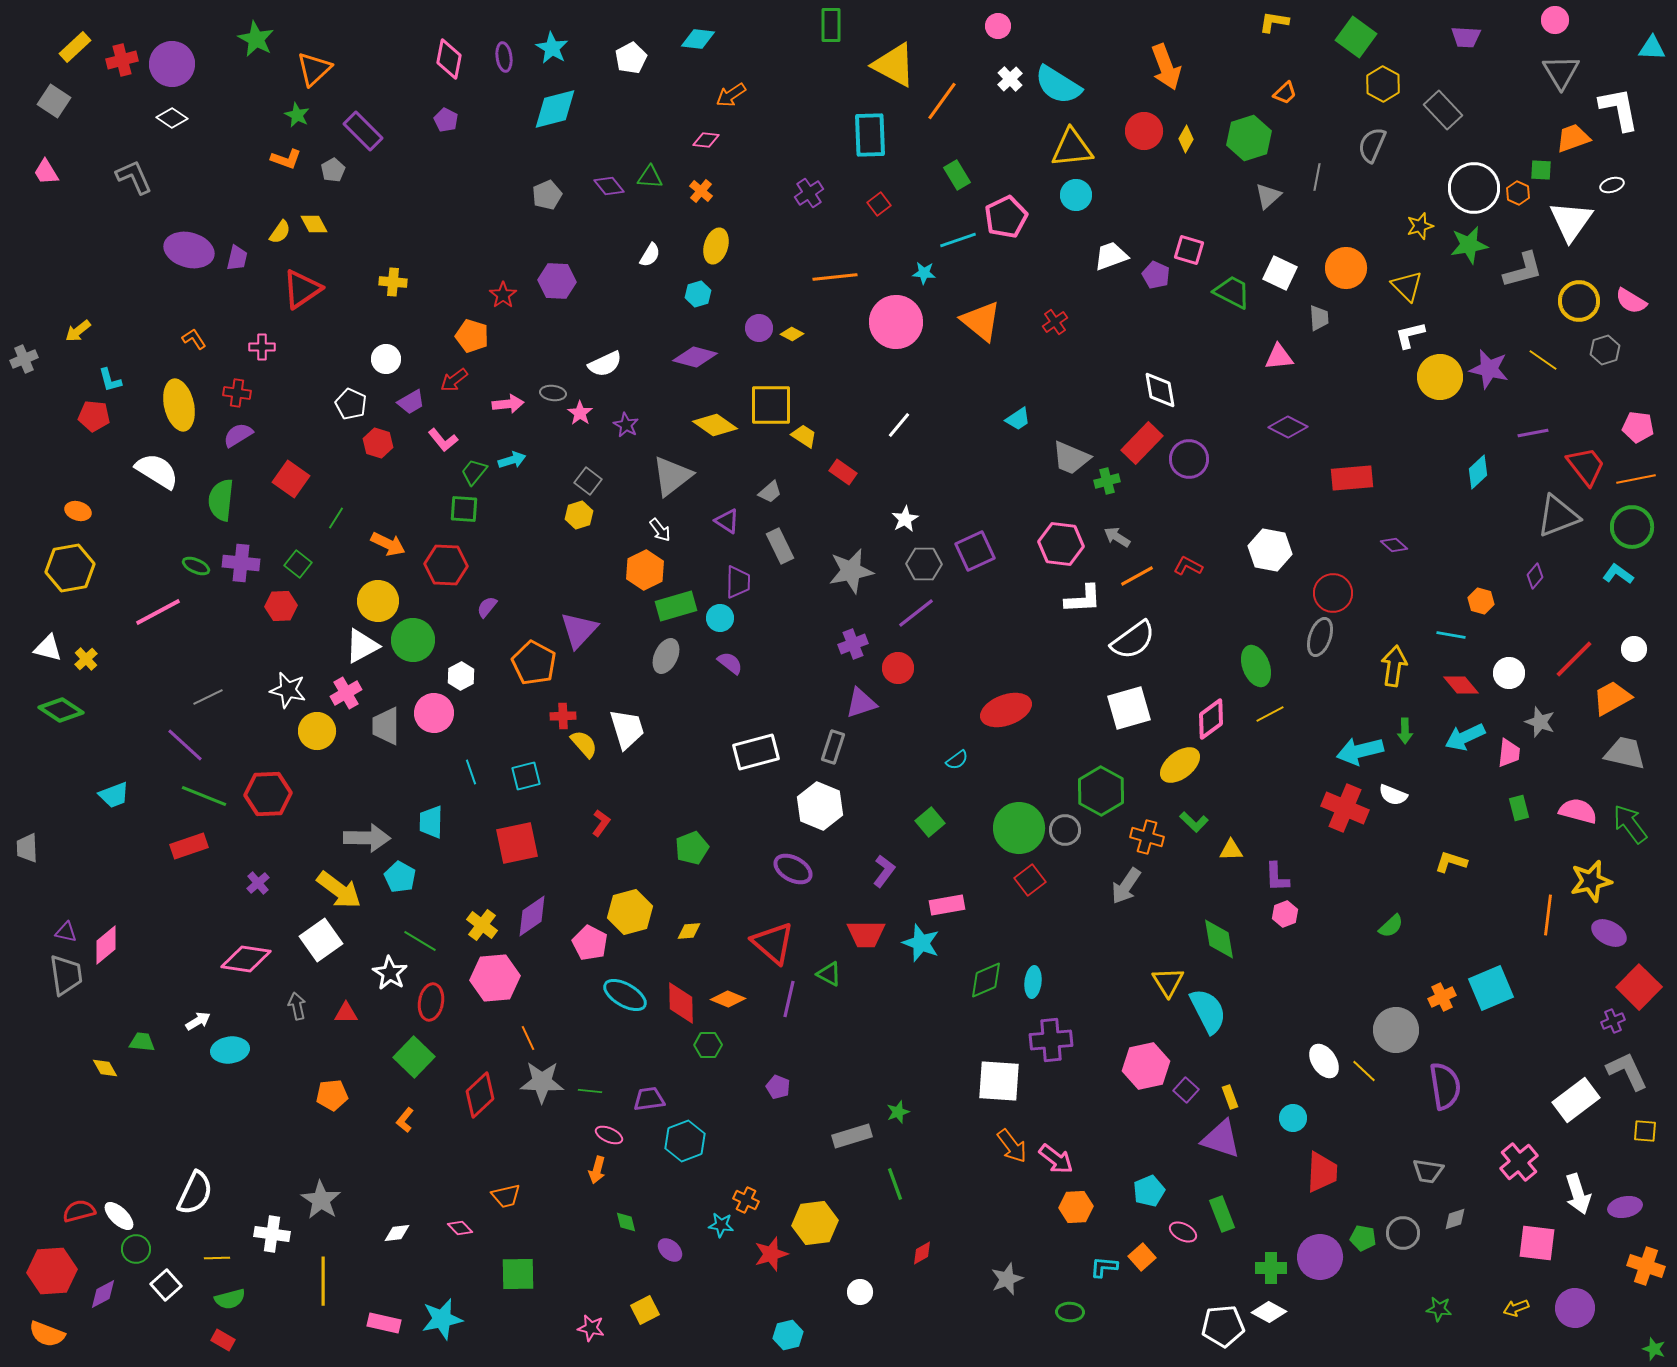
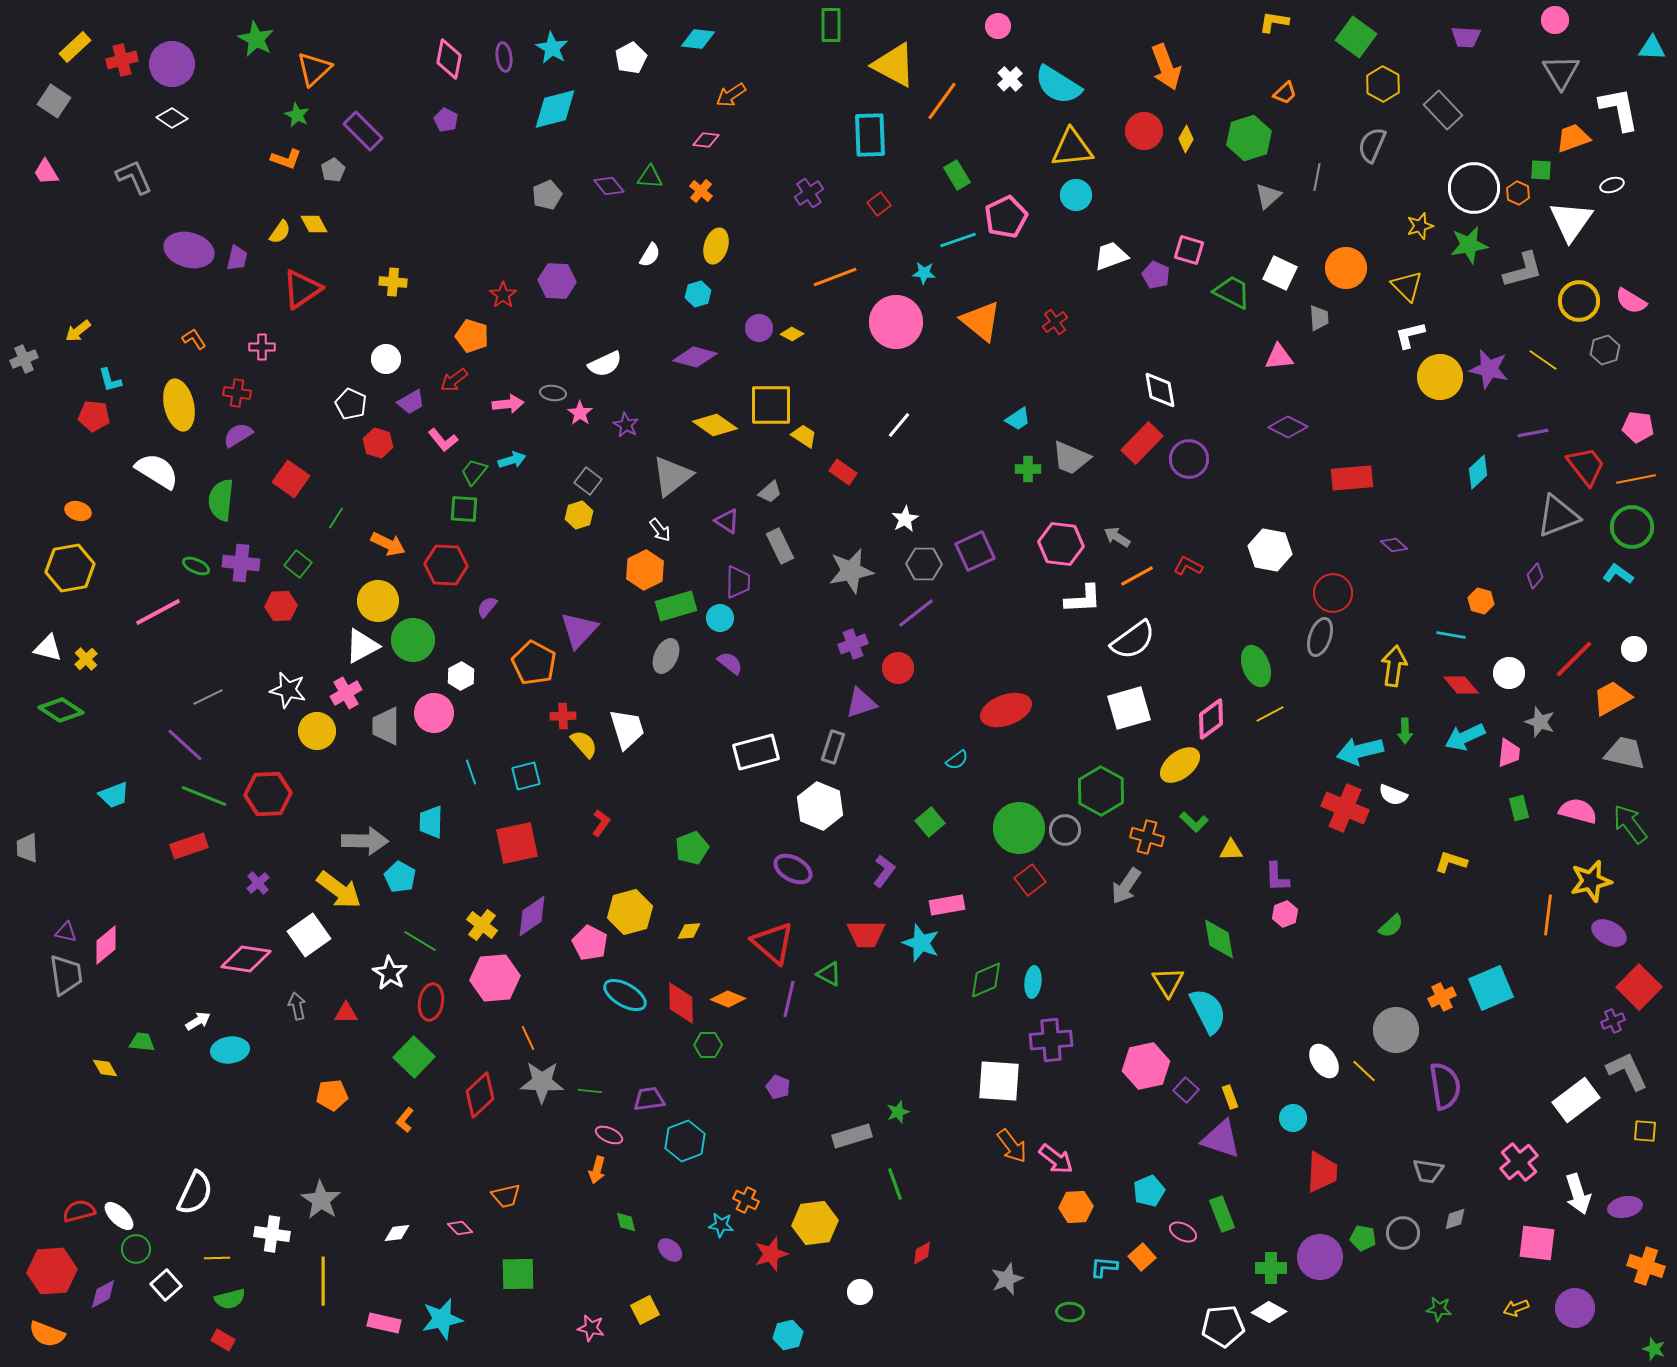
orange line at (835, 277): rotated 15 degrees counterclockwise
green cross at (1107, 481): moved 79 px left, 12 px up; rotated 15 degrees clockwise
gray arrow at (367, 838): moved 2 px left, 3 px down
white square at (321, 940): moved 12 px left, 5 px up
